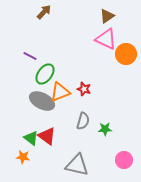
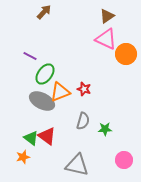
orange star: rotated 24 degrees counterclockwise
